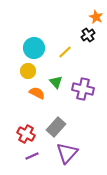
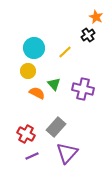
green triangle: moved 2 px left, 2 px down
